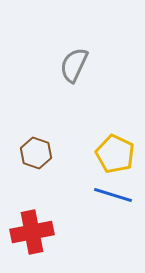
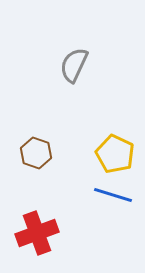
red cross: moved 5 px right, 1 px down; rotated 9 degrees counterclockwise
